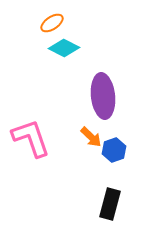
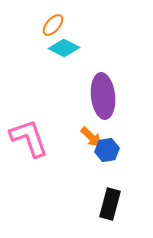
orange ellipse: moved 1 px right, 2 px down; rotated 15 degrees counterclockwise
pink L-shape: moved 2 px left
blue hexagon: moved 7 px left; rotated 10 degrees clockwise
